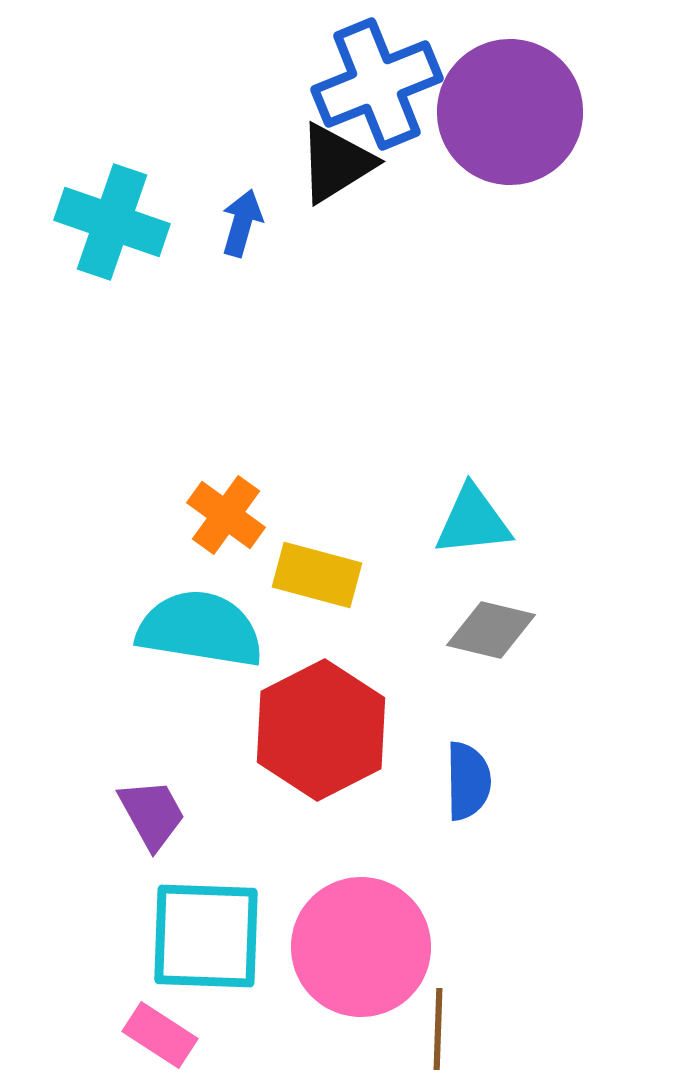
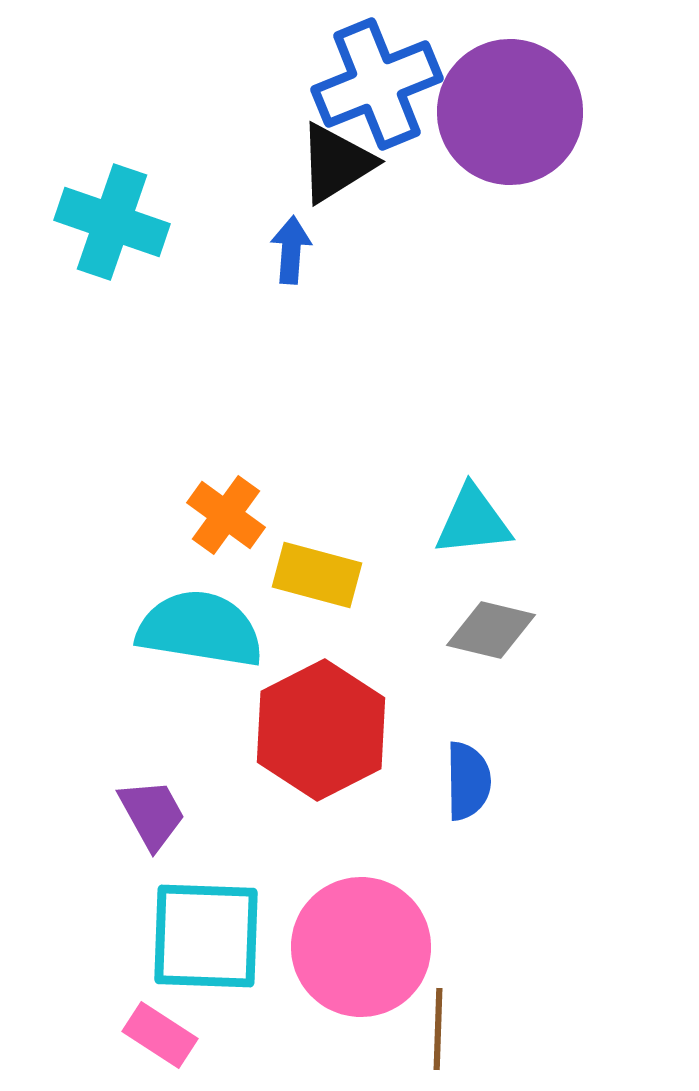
blue arrow: moved 49 px right, 27 px down; rotated 12 degrees counterclockwise
